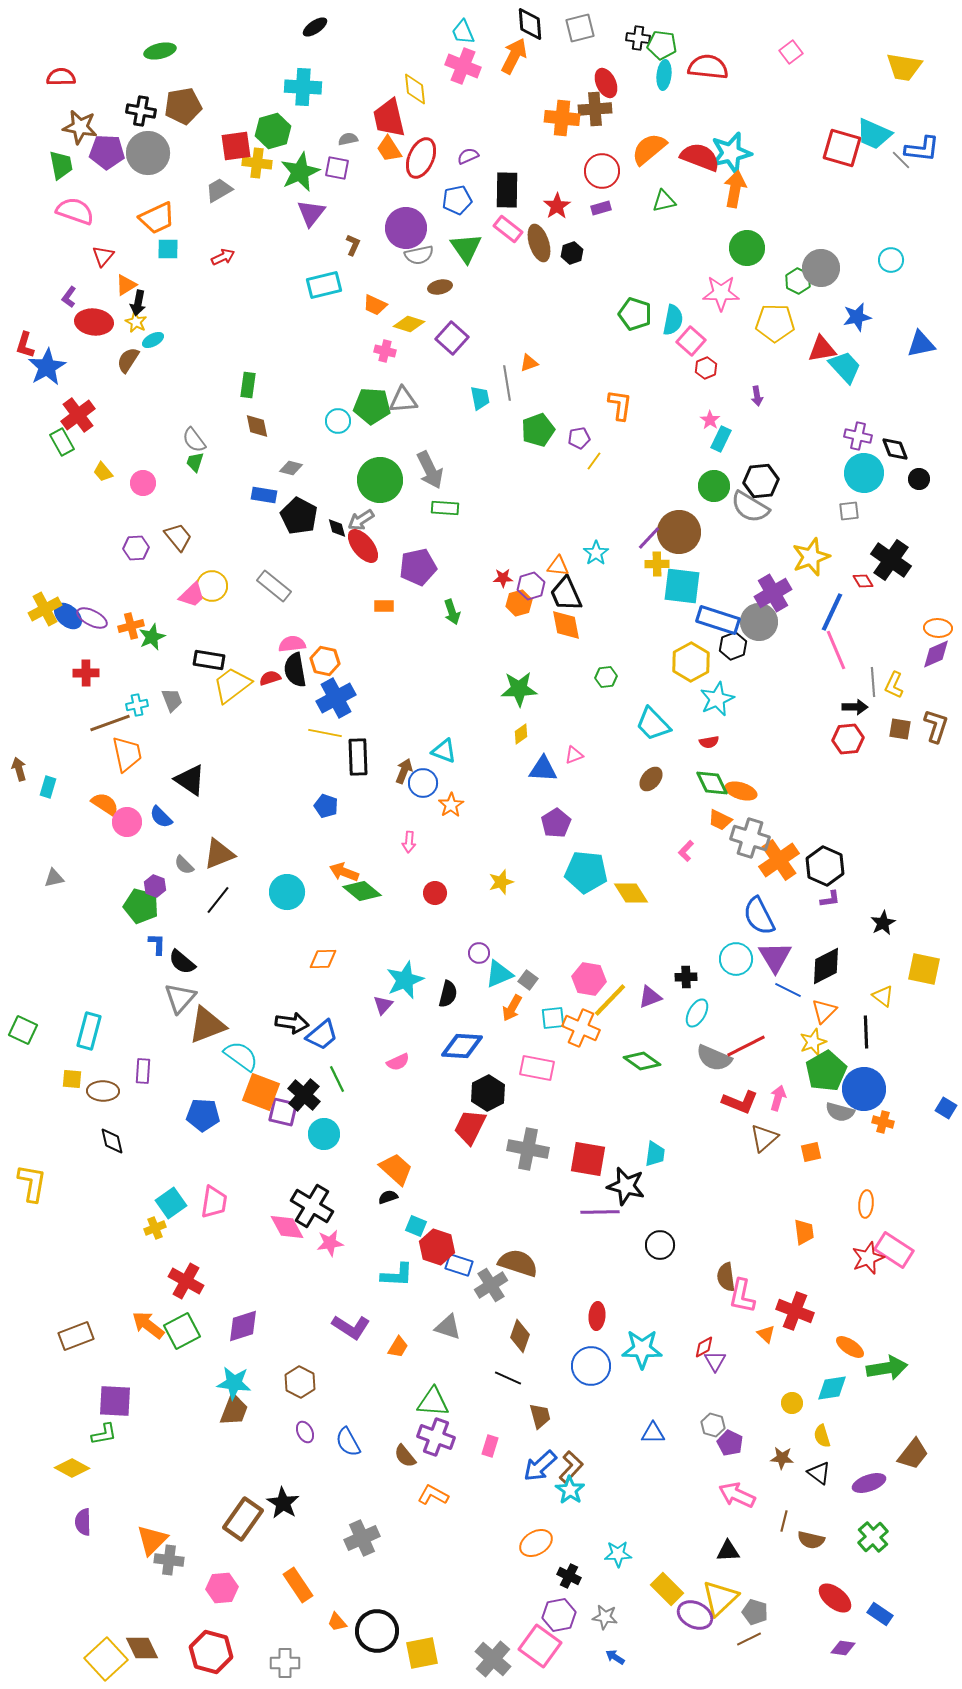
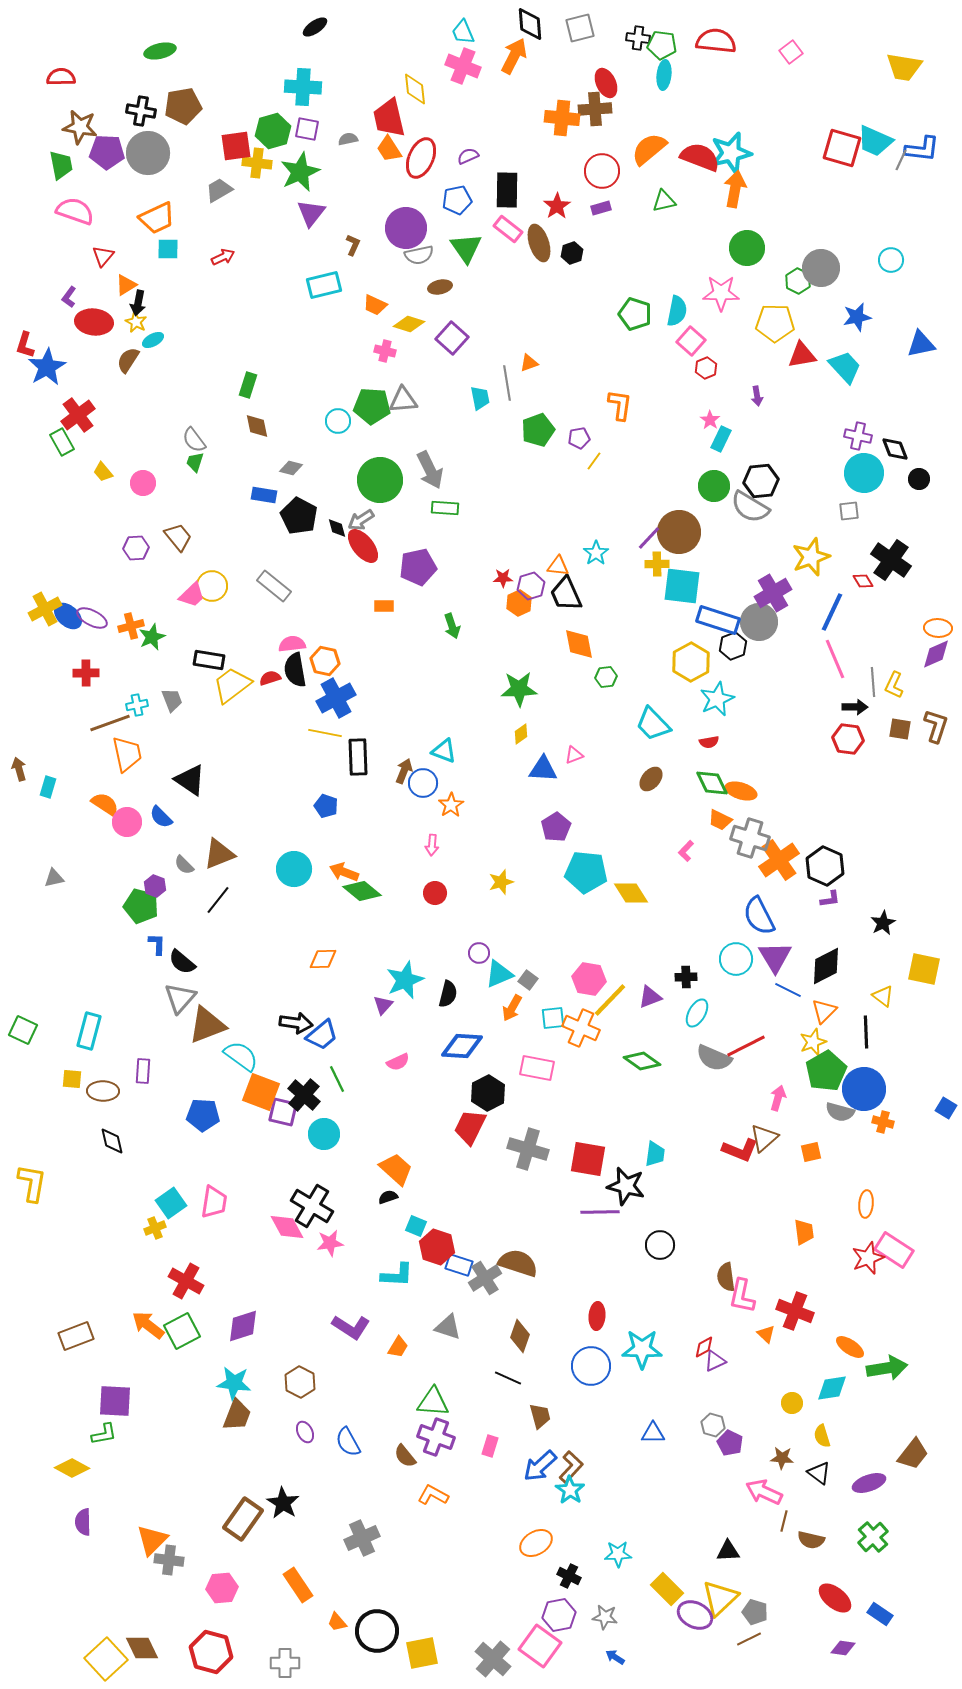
red semicircle at (708, 67): moved 8 px right, 26 px up
cyan trapezoid at (874, 134): moved 1 px right, 7 px down
gray line at (901, 160): rotated 70 degrees clockwise
purple square at (337, 168): moved 30 px left, 39 px up
cyan semicircle at (673, 320): moved 4 px right, 9 px up
red triangle at (822, 349): moved 20 px left, 6 px down
green rectangle at (248, 385): rotated 10 degrees clockwise
orange hexagon at (519, 603): rotated 10 degrees counterclockwise
green arrow at (452, 612): moved 14 px down
orange diamond at (566, 625): moved 13 px right, 19 px down
pink line at (836, 650): moved 1 px left, 9 px down
red hexagon at (848, 739): rotated 12 degrees clockwise
purple pentagon at (556, 823): moved 4 px down
pink arrow at (409, 842): moved 23 px right, 3 px down
cyan circle at (287, 892): moved 7 px right, 23 px up
black arrow at (292, 1023): moved 4 px right
red L-shape at (740, 1102): moved 48 px down
gray cross at (528, 1149): rotated 6 degrees clockwise
gray cross at (491, 1285): moved 6 px left, 7 px up
purple triangle at (715, 1361): rotated 35 degrees clockwise
brown trapezoid at (234, 1410): moved 3 px right, 5 px down
pink arrow at (737, 1495): moved 27 px right, 3 px up
